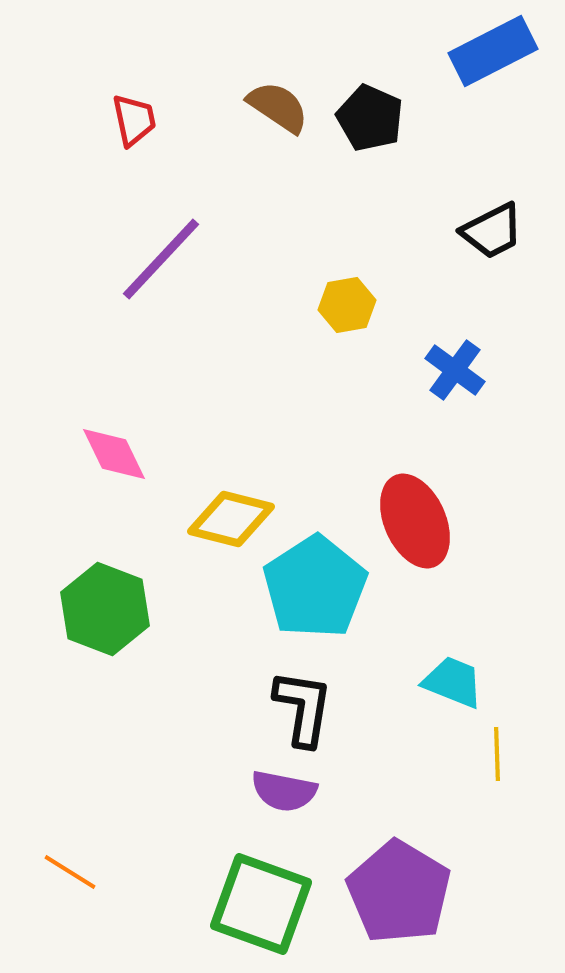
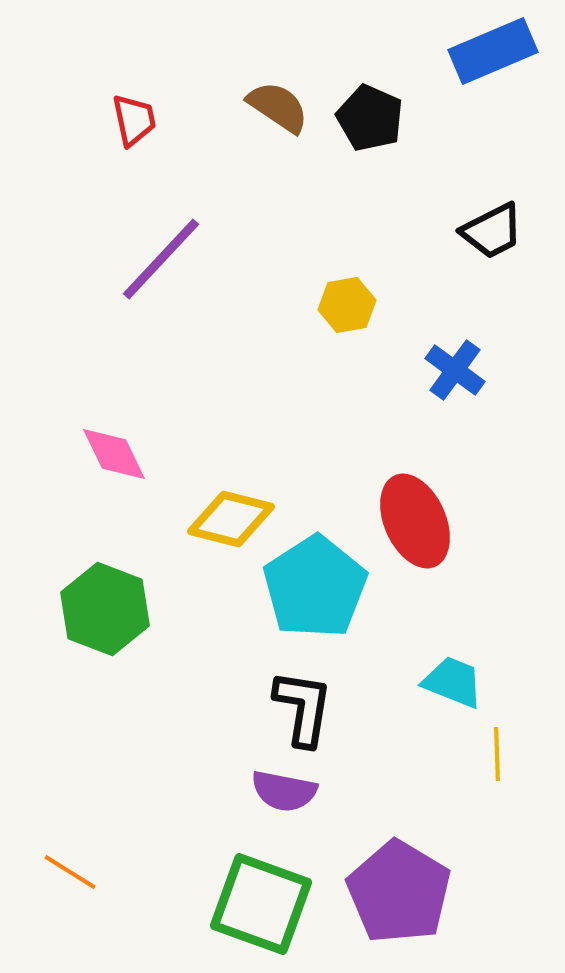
blue rectangle: rotated 4 degrees clockwise
